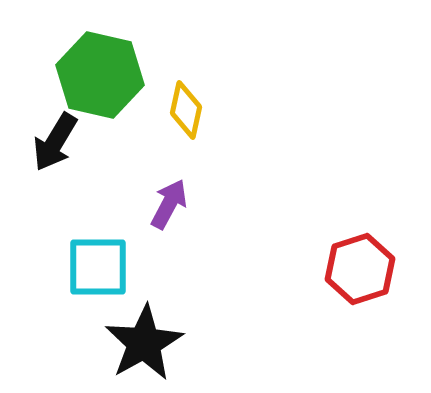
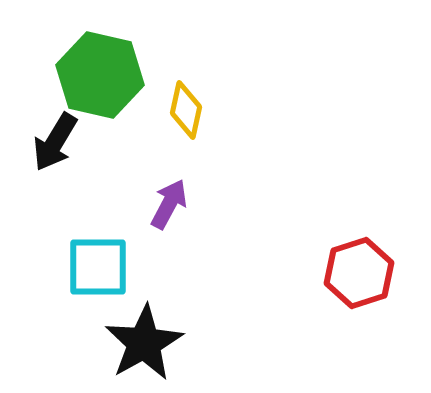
red hexagon: moved 1 px left, 4 px down
